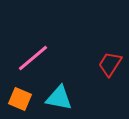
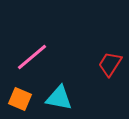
pink line: moved 1 px left, 1 px up
